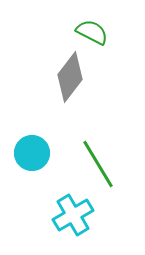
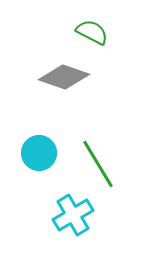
gray diamond: moved 6 px left; rotated 72 degrees clockwise
cyan circle: moved 7 px right
